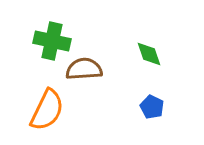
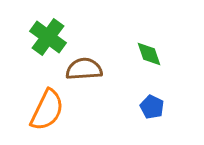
green cross: moved 4 px left, 4 px up; rotated 24 degrees clockwise
